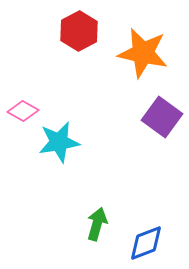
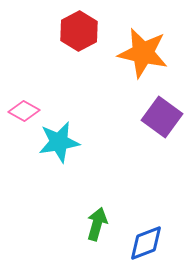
pink diamond: moved 1 px right
